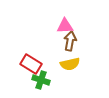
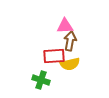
red rectangle: moved 23 px right, 8 px up; rotated 35 degrees counterclockwise
